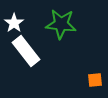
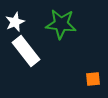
white star: moved 1 px right, 1 px up; rotated 12 degrees clockwise
orange square: moved 2 px left, 1 px up
